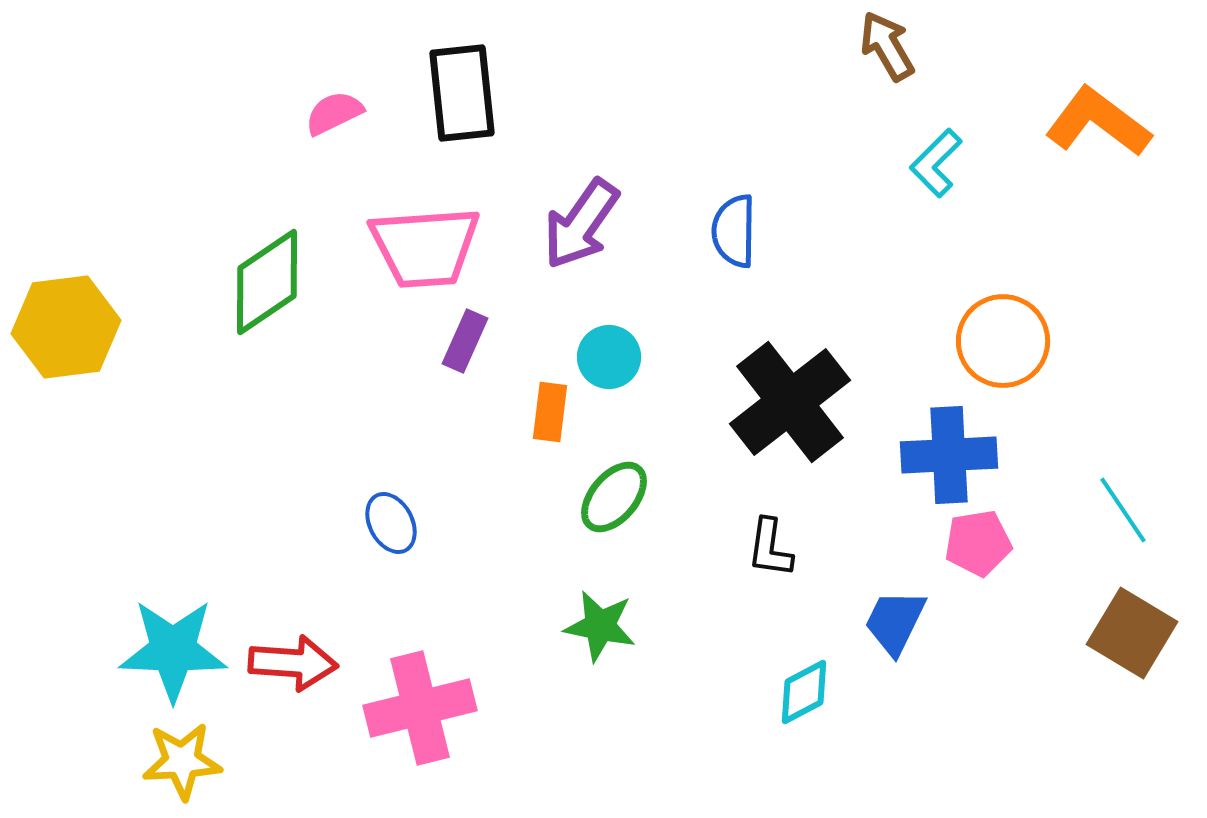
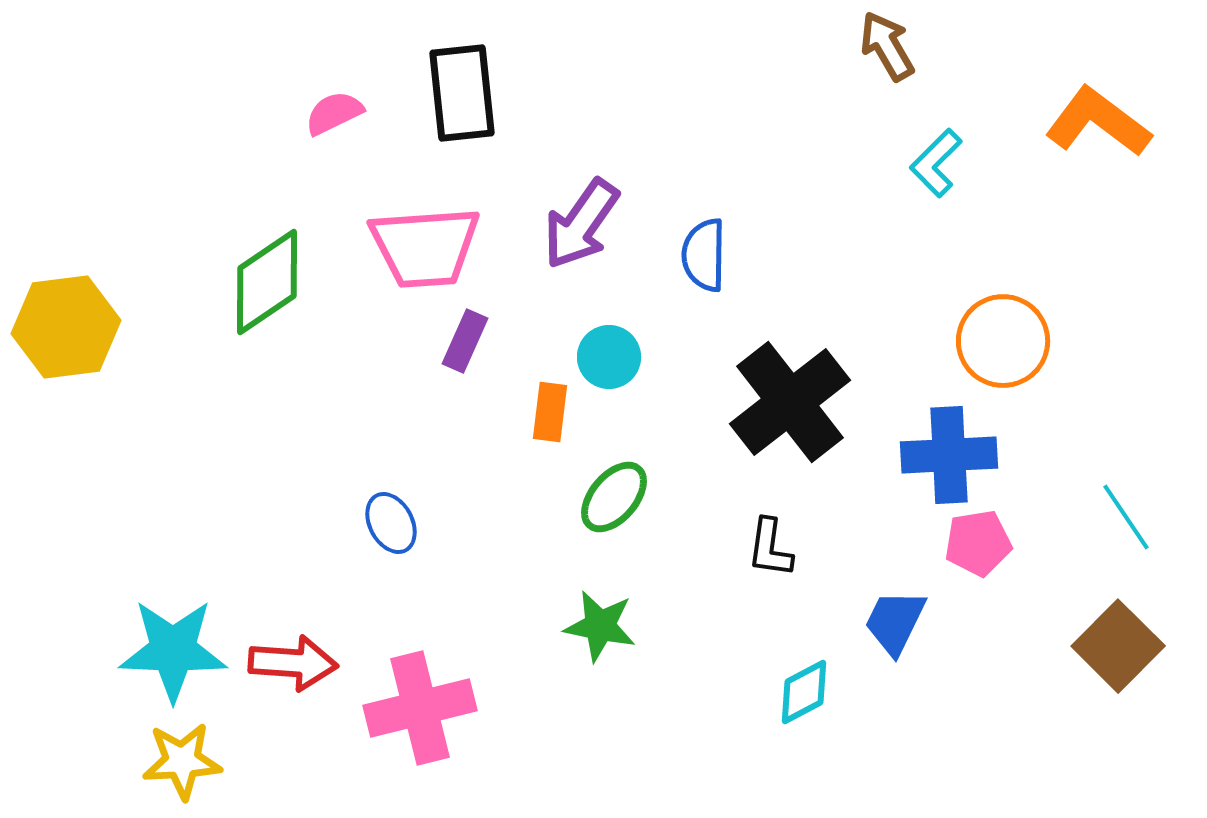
blue semicircle: moved 30 px left, 24 px down
cyan line: moved 3 px right, 7 px down
brown square: moved 14 px left, 13 px down; rotated 14 degrees clockwise
